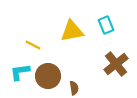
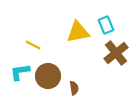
yellow triangle: moved 6 px right, 1 px down
brown cross: moved 11 px up
